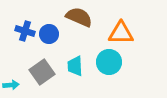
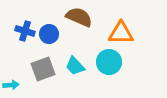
cyan trapezoid: rotated 40 degrees counterclockwise
gray square: moved 1 px right, 3 px up; rotated 15 degrees clockwise
